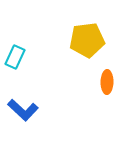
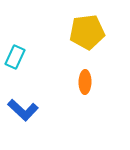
yellow pentagon: moved 8 px up
orange ellipse: moved 22 px left
